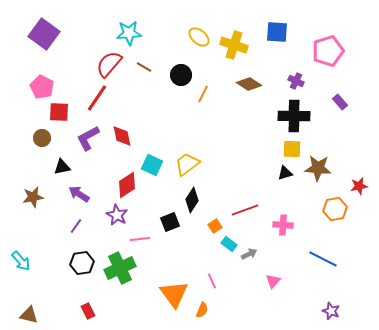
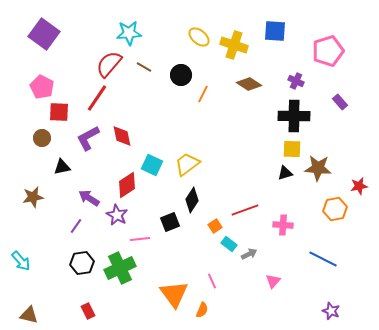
blue square at (277, 32): moved 2 px left, 1 px up
purple arrow at (79, 194): moved 10 px right, 4 px down
